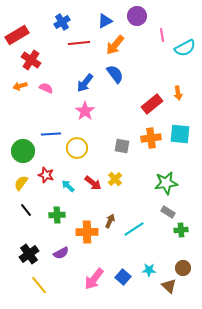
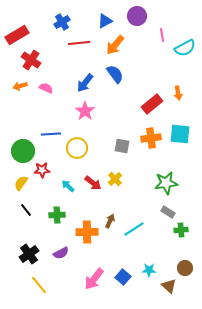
red star at (46, 175): moved 4 px left, 5 px up; rotated 21 degrees counterclockwise
brown circle at (183, 268): moved 2 px right
